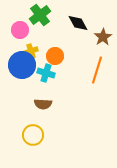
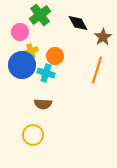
pink circle: moved 2 px down
